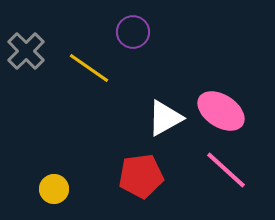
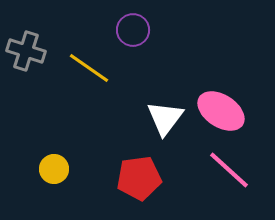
purple circle: moved 2 px up
gray cross: rotated 27 degrees counterclockwise
white triangle: rotated 24 degrees counterclockwise
pink line: moved 3 px right
red pentagon: moved 2 px left, 2 px down
yellow circle: moved 20 px up
